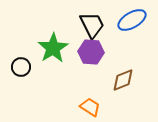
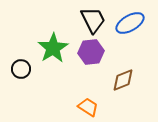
blue ellipse: moved 2 px left, 3 px down
black trapezoid: moved 1 px right, 5 px up
purple hexagon: rotated 10 degrees counterclockwise
black circle: moved 2 px down
orange trapezoid: moved 2 px left
